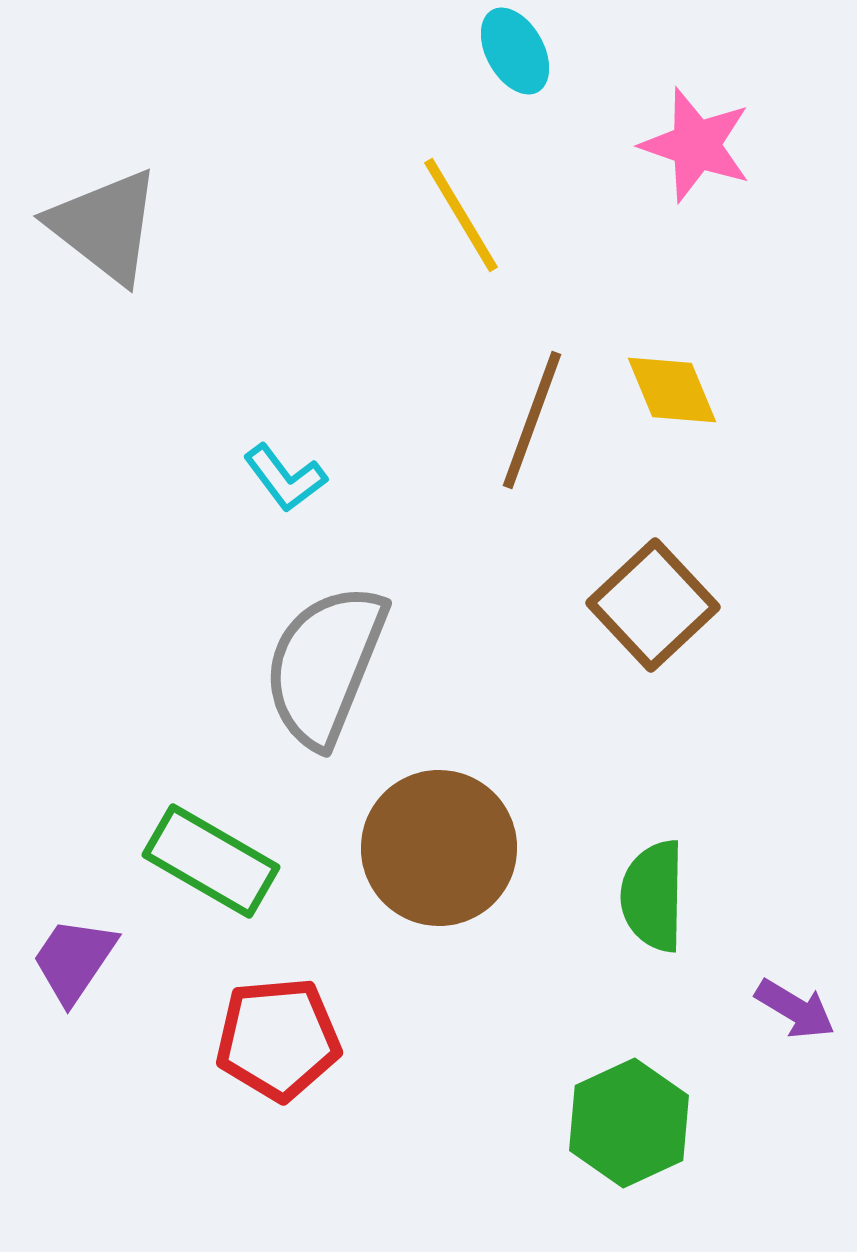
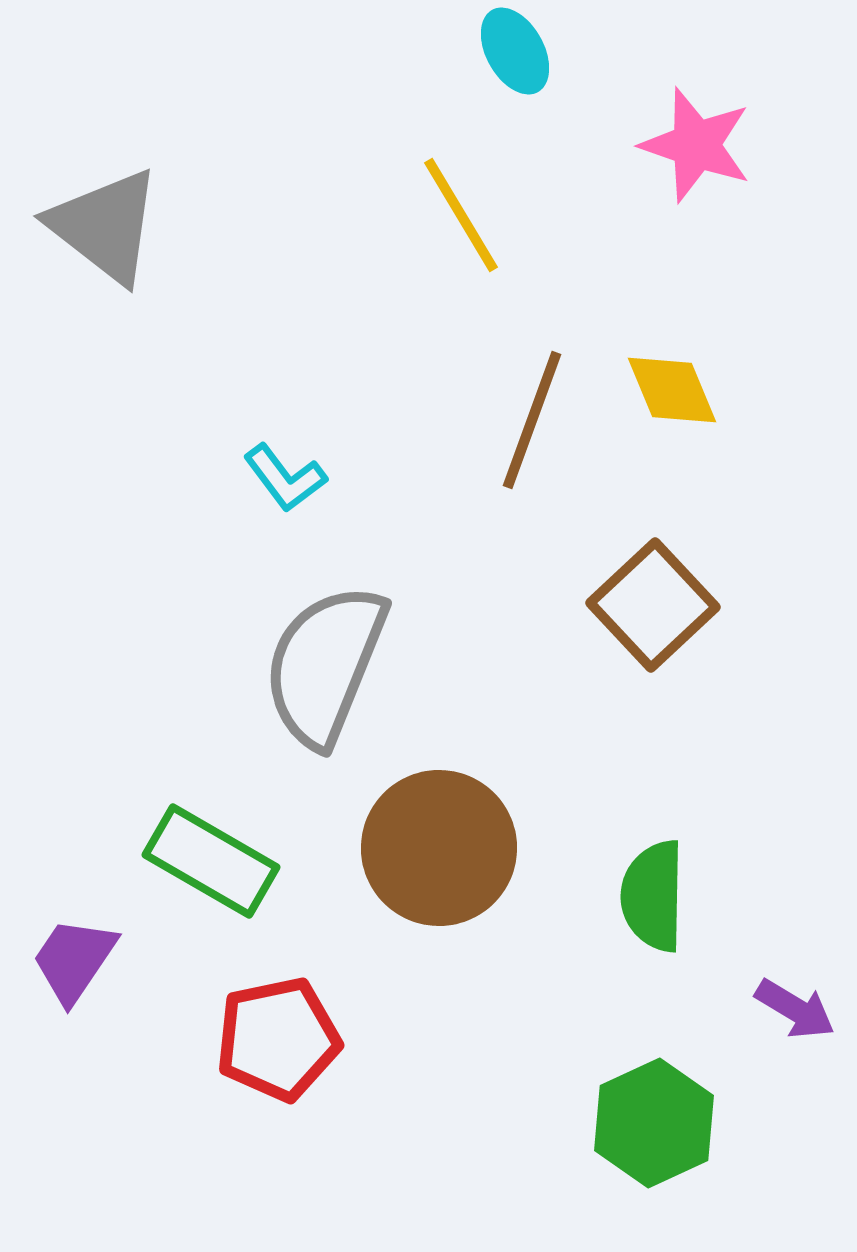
red pentagon: rotated 7 degrees counterclockwise
green hexagon: moved 25 px right
